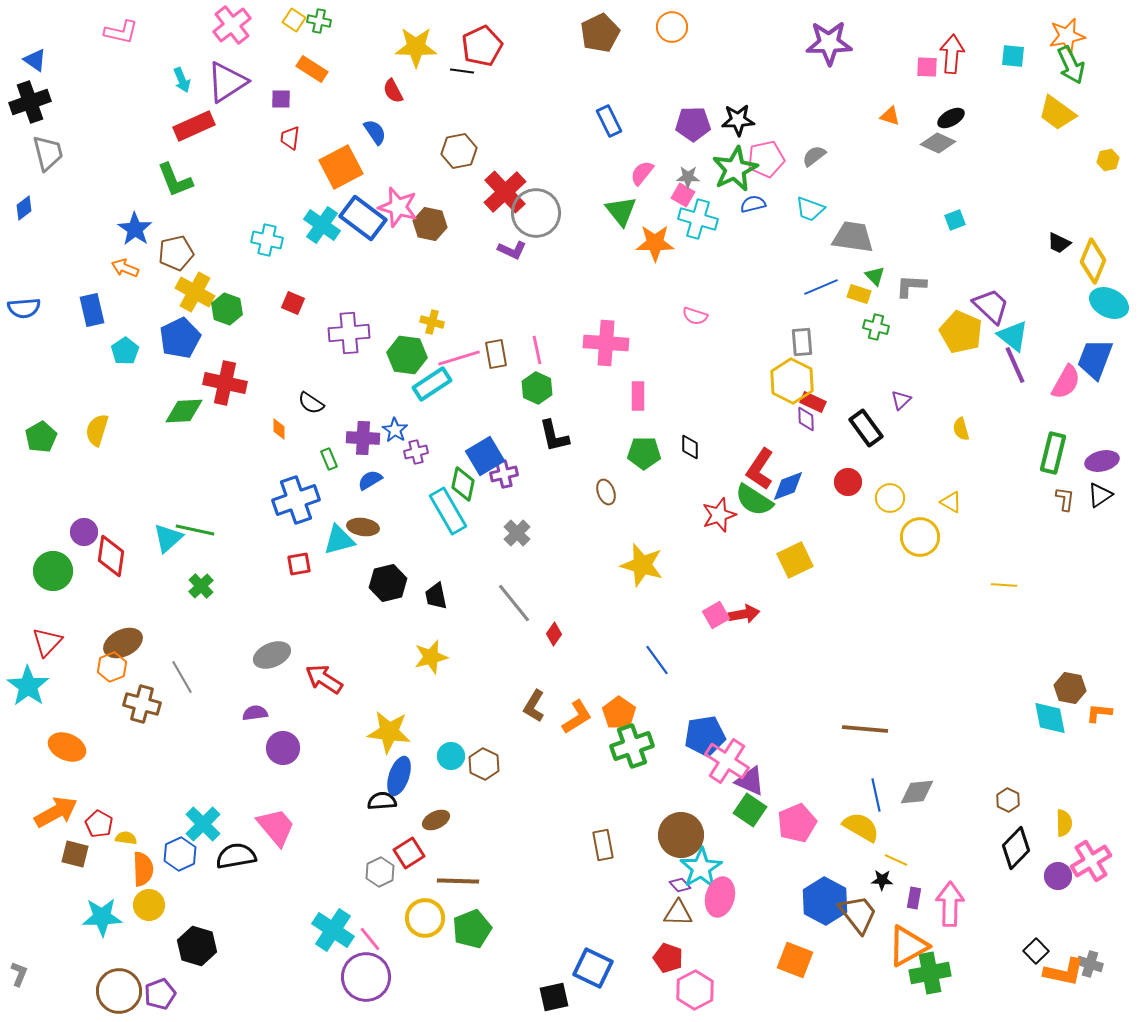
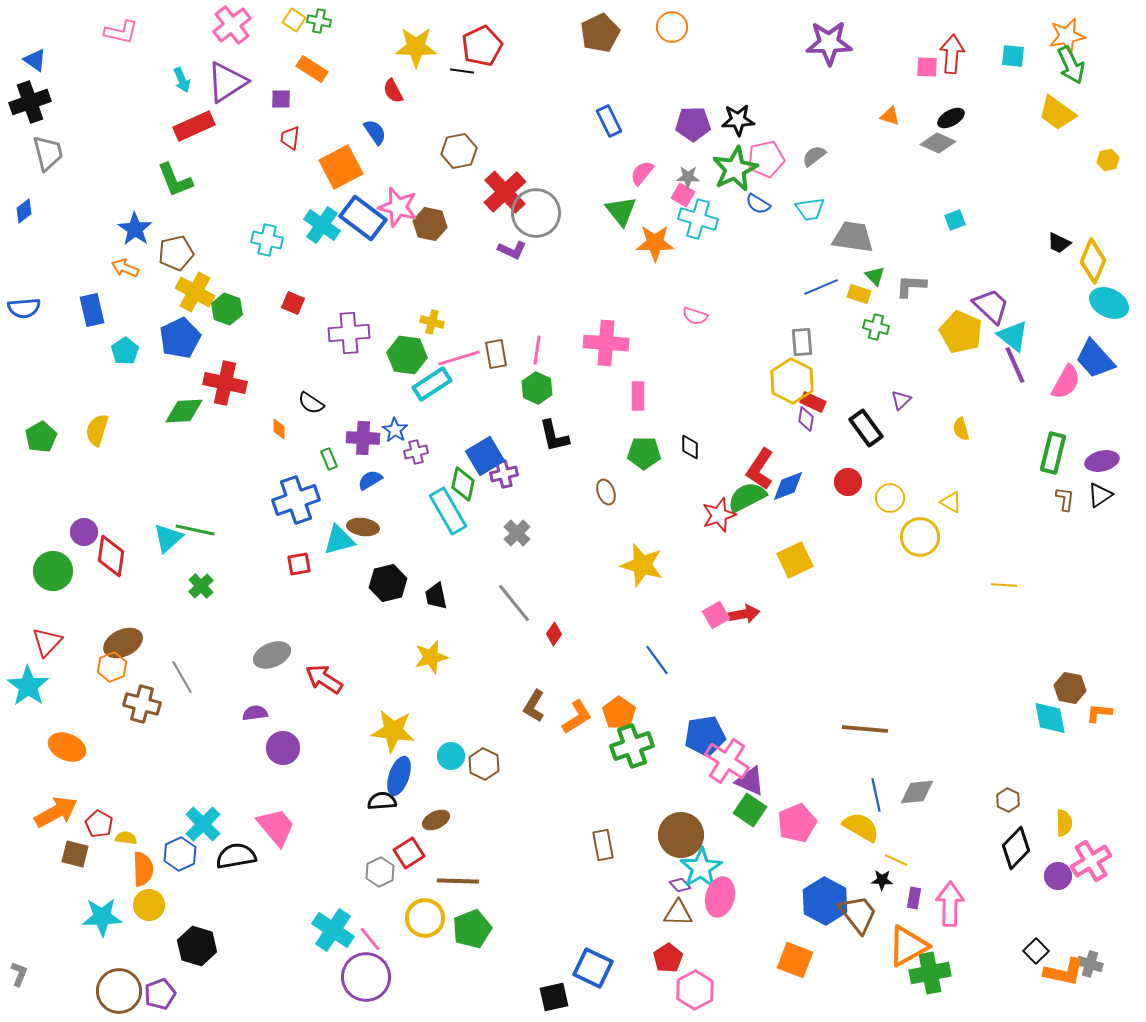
blue semicircle at (753, 204): moved 5 px right; rotated 135 degrees counterclockwise
blue diamond at (24, 208): moved 3 px down
cyan trapezoid at (810, 209): rotated 28 degrees counterclockwise
pink line at (537, 350): rotated 20 degrees clockwise
blue trapezoid at (1095, 359): rotated 63 degrees counterclockwise
purple diamond at (806, 419): rotated 10 degrees clockwise
green semicircle at (754, 500): moved 7 px left, 3 px up; rotated 120 degrees clockwise
yellow star at (389, 732): moved 4 px right, 1 px up
red pentagon at (668, 958): rotated 20 degrees clockwise
